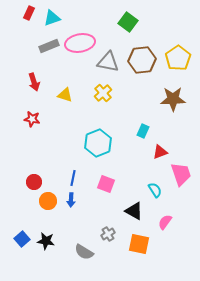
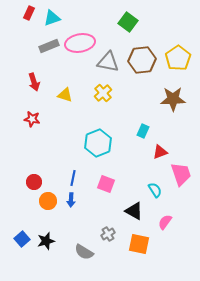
black star: rotated 24 degrees counterclockwise
